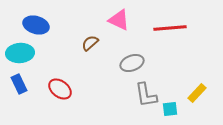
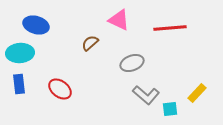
blue rectangle: rotated 18 degrees clockwise
gray L-shape: rotated 40 degrees counterclockwise
